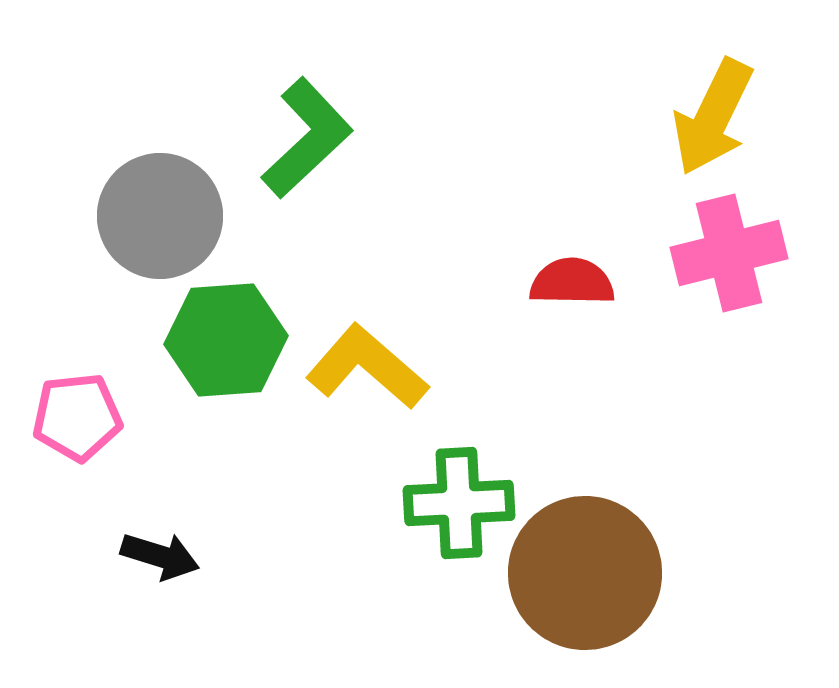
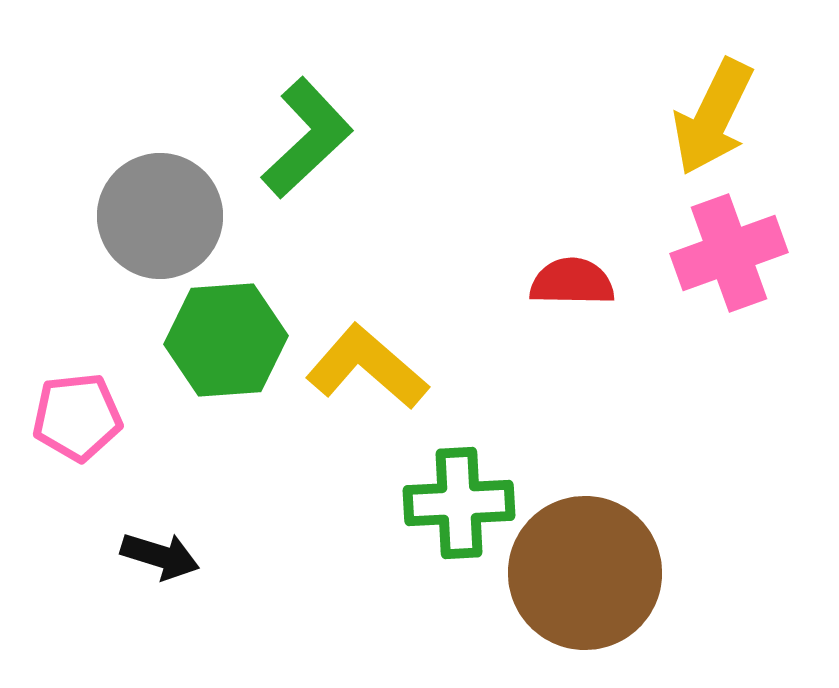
pink cross: rotated 6 degrees counterclockwise
